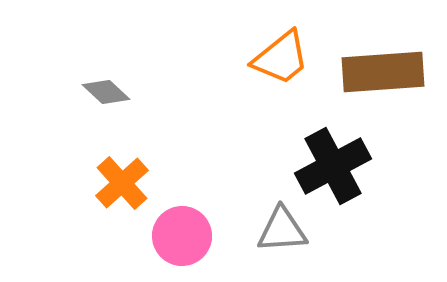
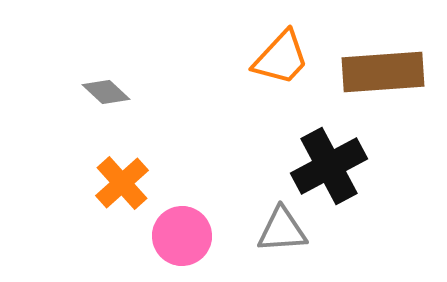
orange trapezoid: rotated 8 degrees counterclockwise
black cross: moved 4 px left
